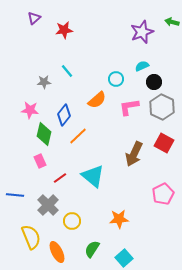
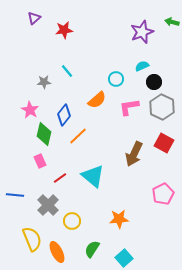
pink star: rotated 24 degrees clockwise
yellow semicircle: moved 1 px right, 2 px down
